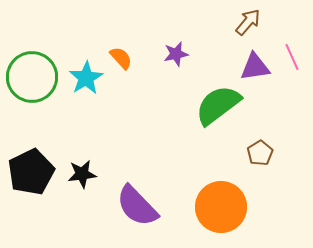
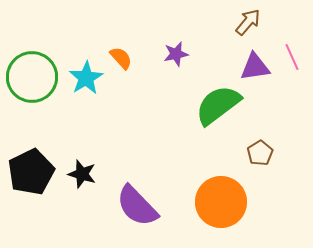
black star: rotated 24 degrees clockwise
orange circle: moved 5 px up
